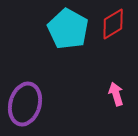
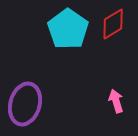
cyan pentagon: rotated 6 degrees clockwise
pink arrow: moved 7 px down
